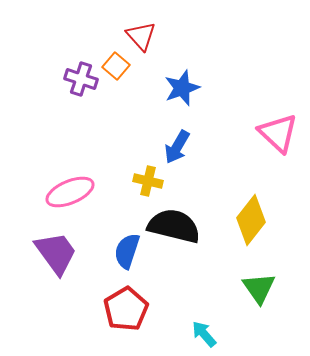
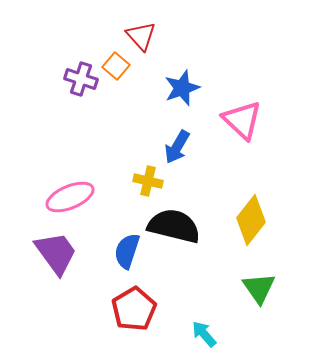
pink triangle: moved 36 px left, 13 px up
pink ellipse: moved 5 px down
red pentagon: moved 8 px right
